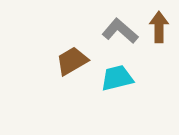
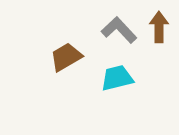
gray L-shape: moved 1 px left, 1 px up; rotated 6 degrees clockwise
brown trapezoid: moved 6 px left, 4 px up
